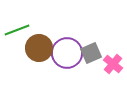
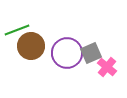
brown circle: moved 8 px left, 2 px up
pink cross: moved 6 px left, 3 px down
